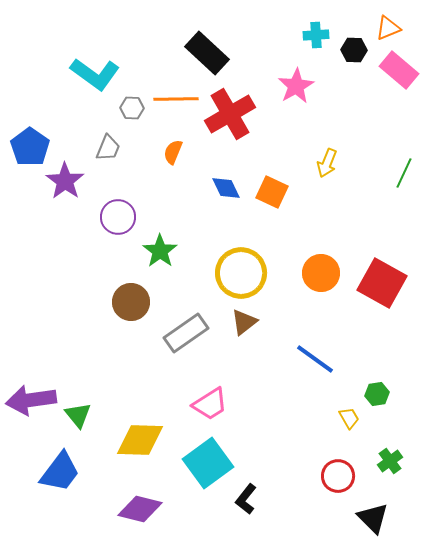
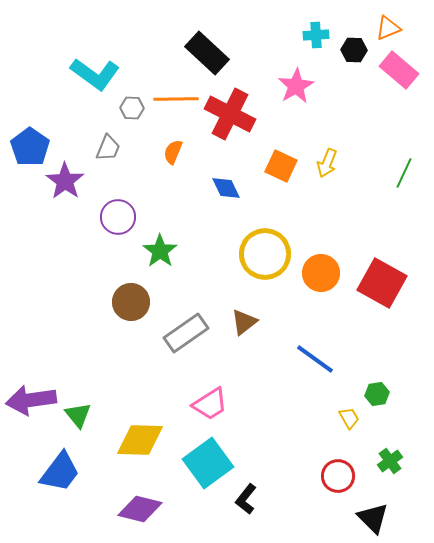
red cross: rotated 33 degrees counterclockwise
orange square: moved 9 px right, 26 px up
yellow circle: moved 24 px right, 19 px up
